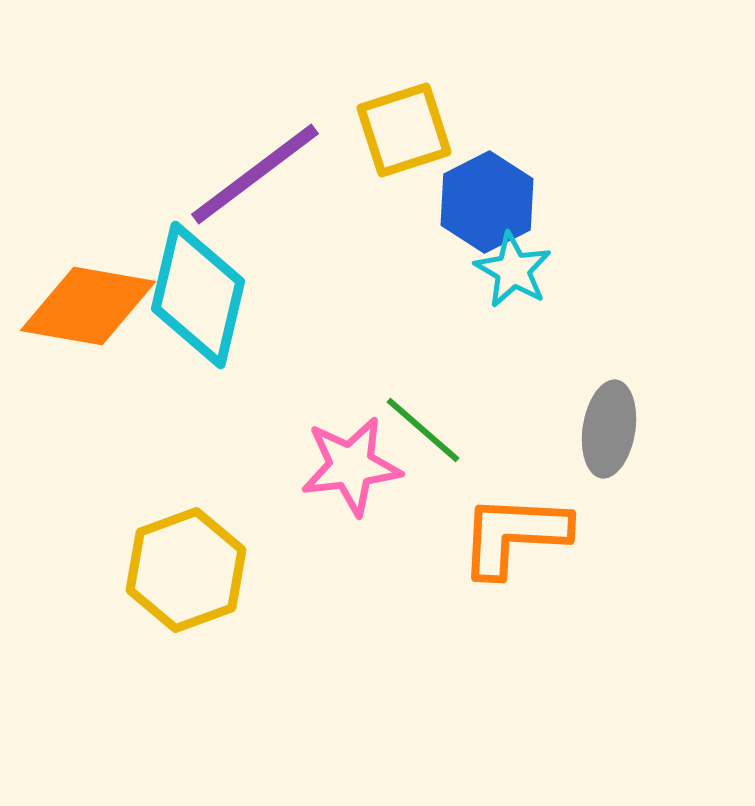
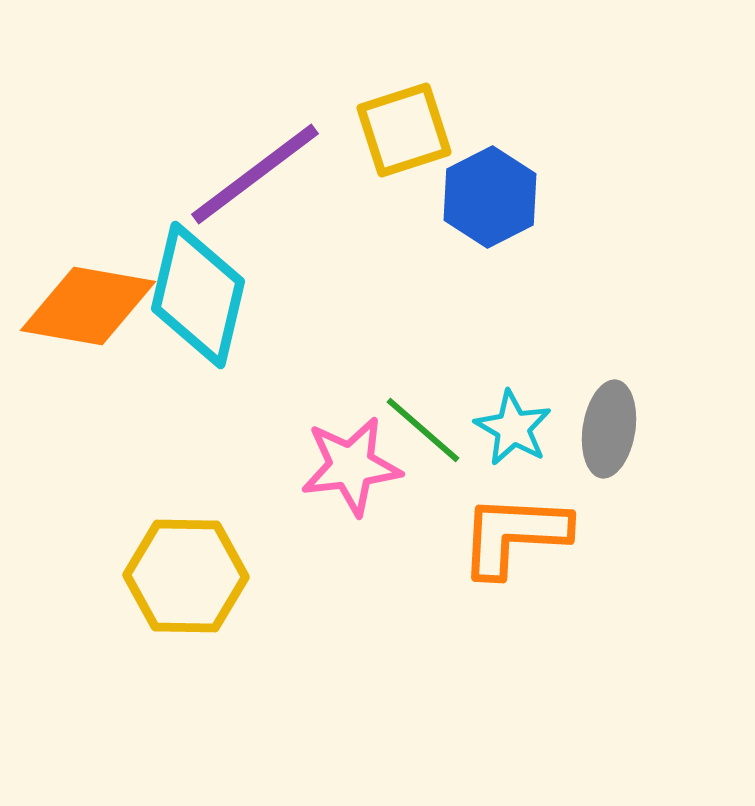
blue hexagon: moved 3 px right, 5 px up
cyan star: moved 158 px down
yellow hexagon: moved 6 px down; rotated 21 degrees clockwise
